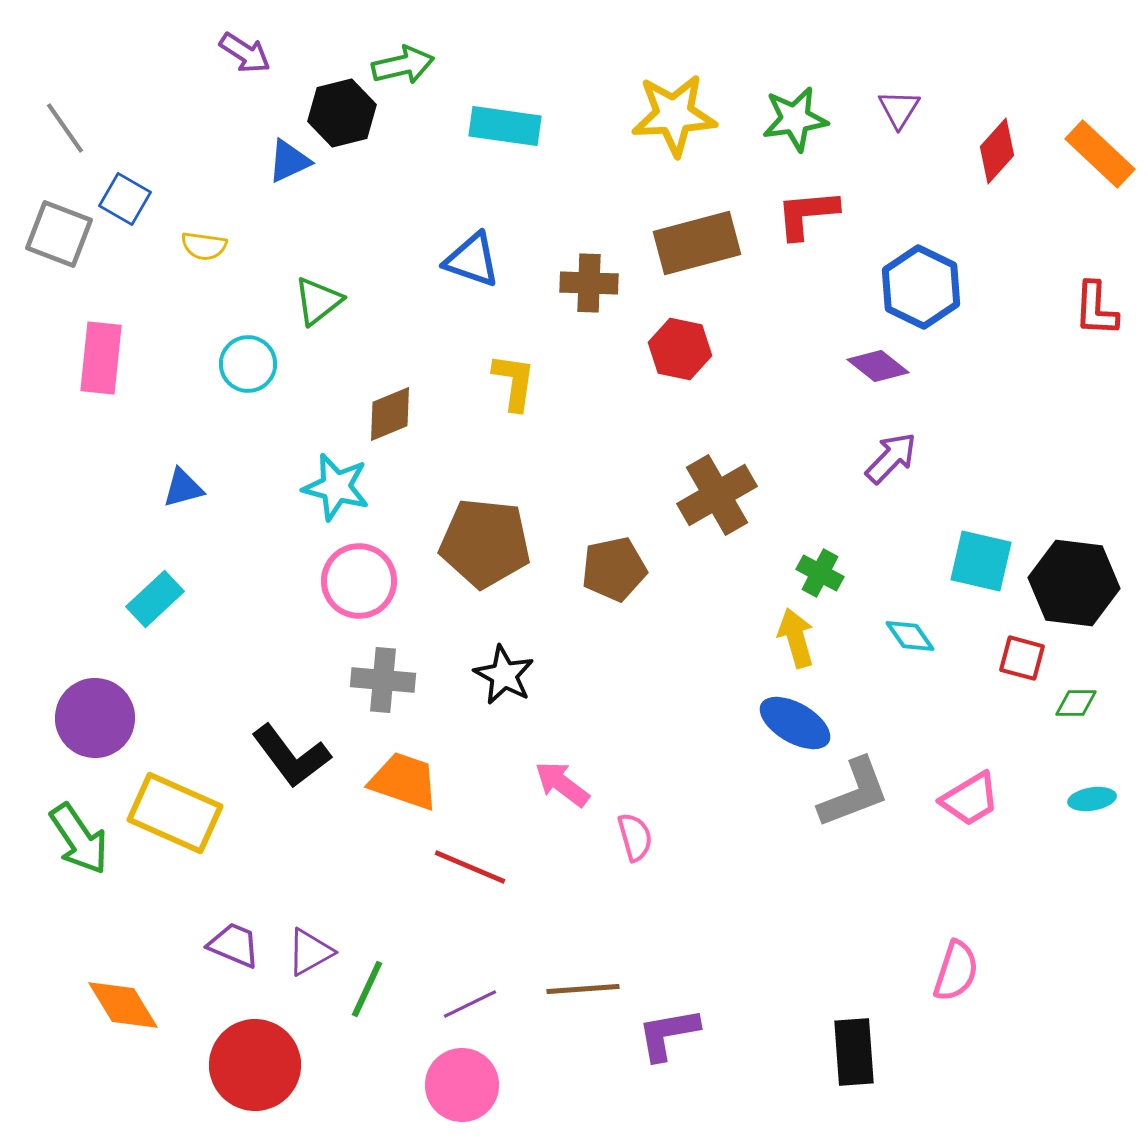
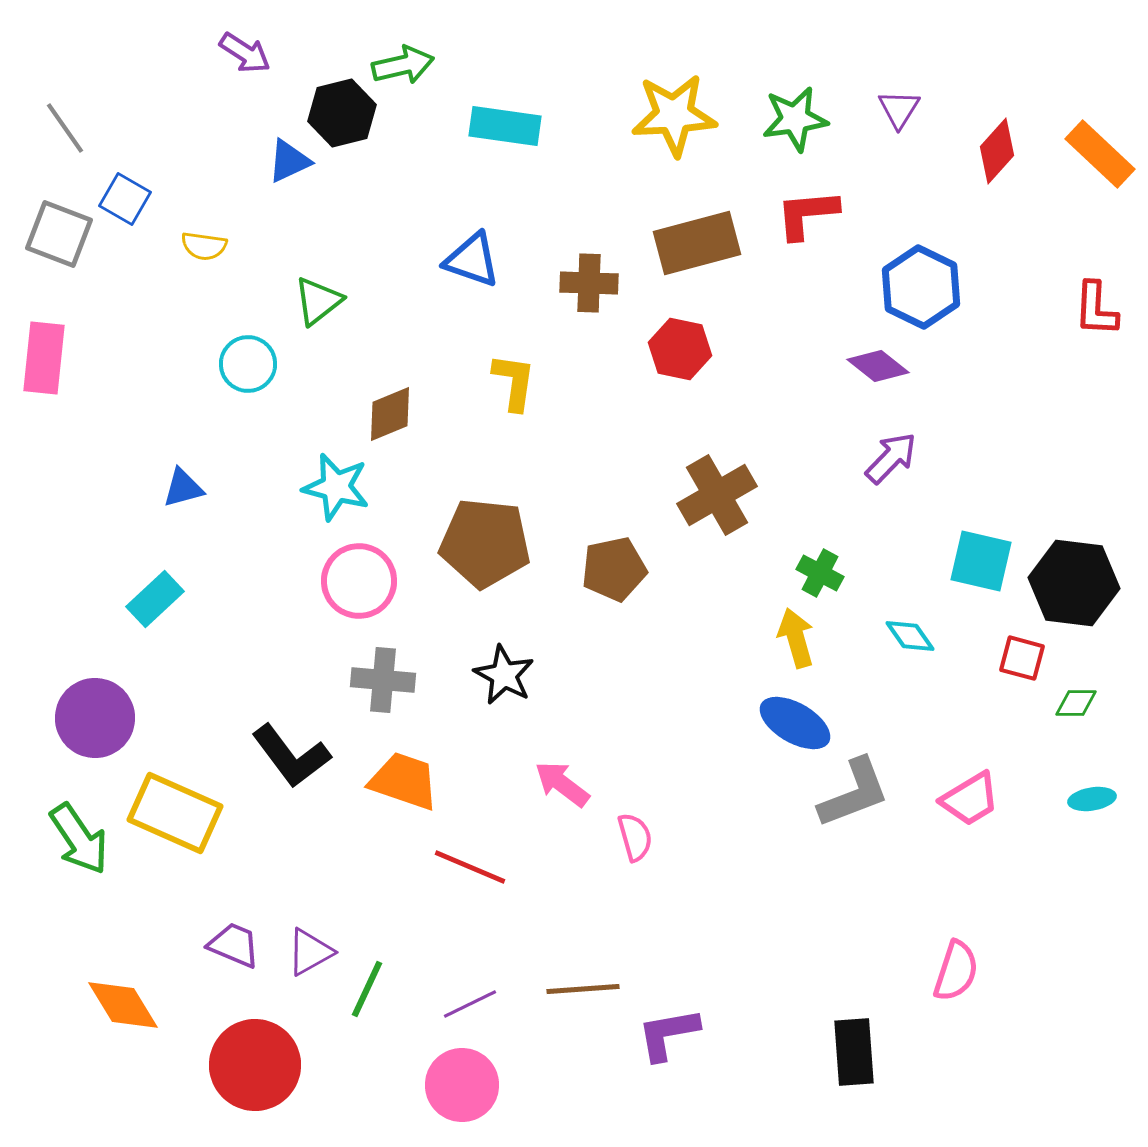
pink rectangle at (101, 358): moved 57 px left
